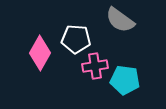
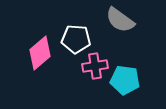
pink diamond: rotated 20 degrees clockwise
